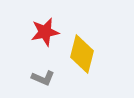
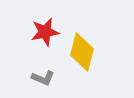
yellow diamond: moved 2 px up
